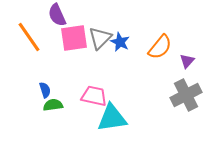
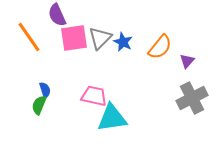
blue star: moved 3 px right
gray cross: moved 6 px right, 3 px down
green semicircle: moved 14 px left; rotated 60 degrees counterclockwise
